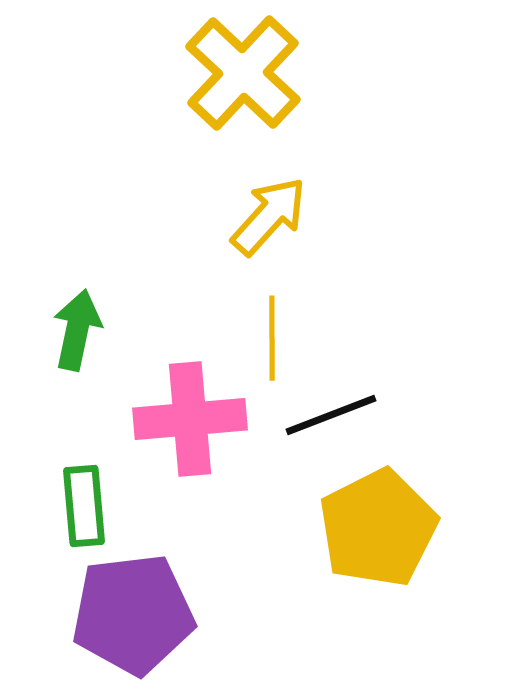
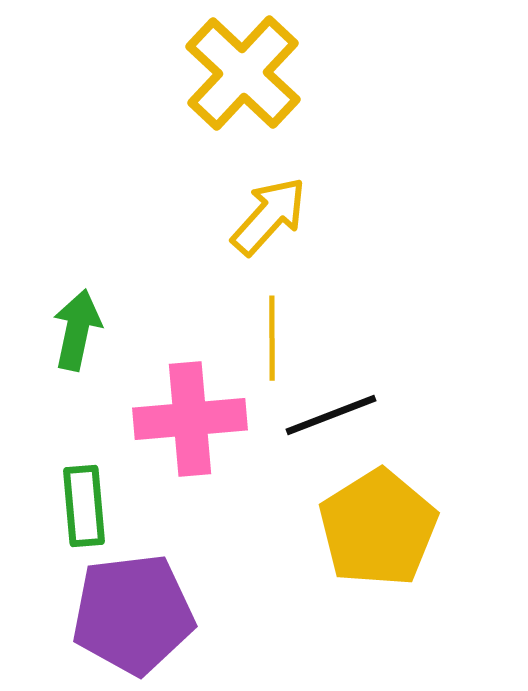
yellow pentagon: rotated 5 degrees counterclockwise
